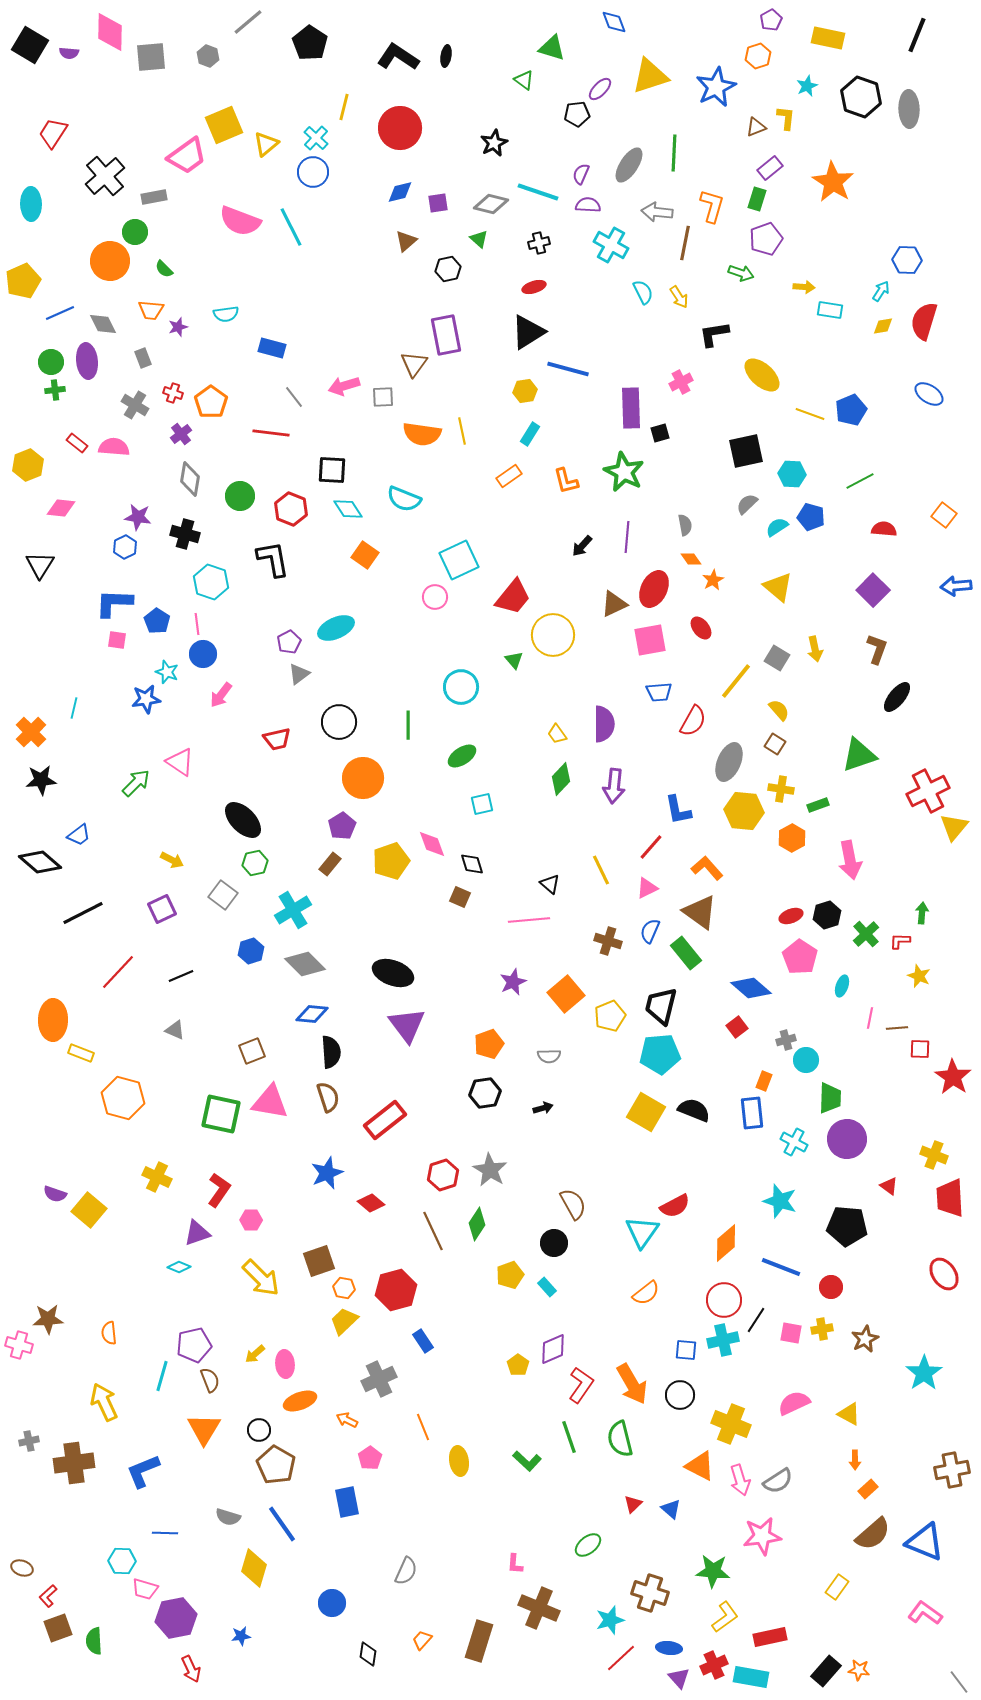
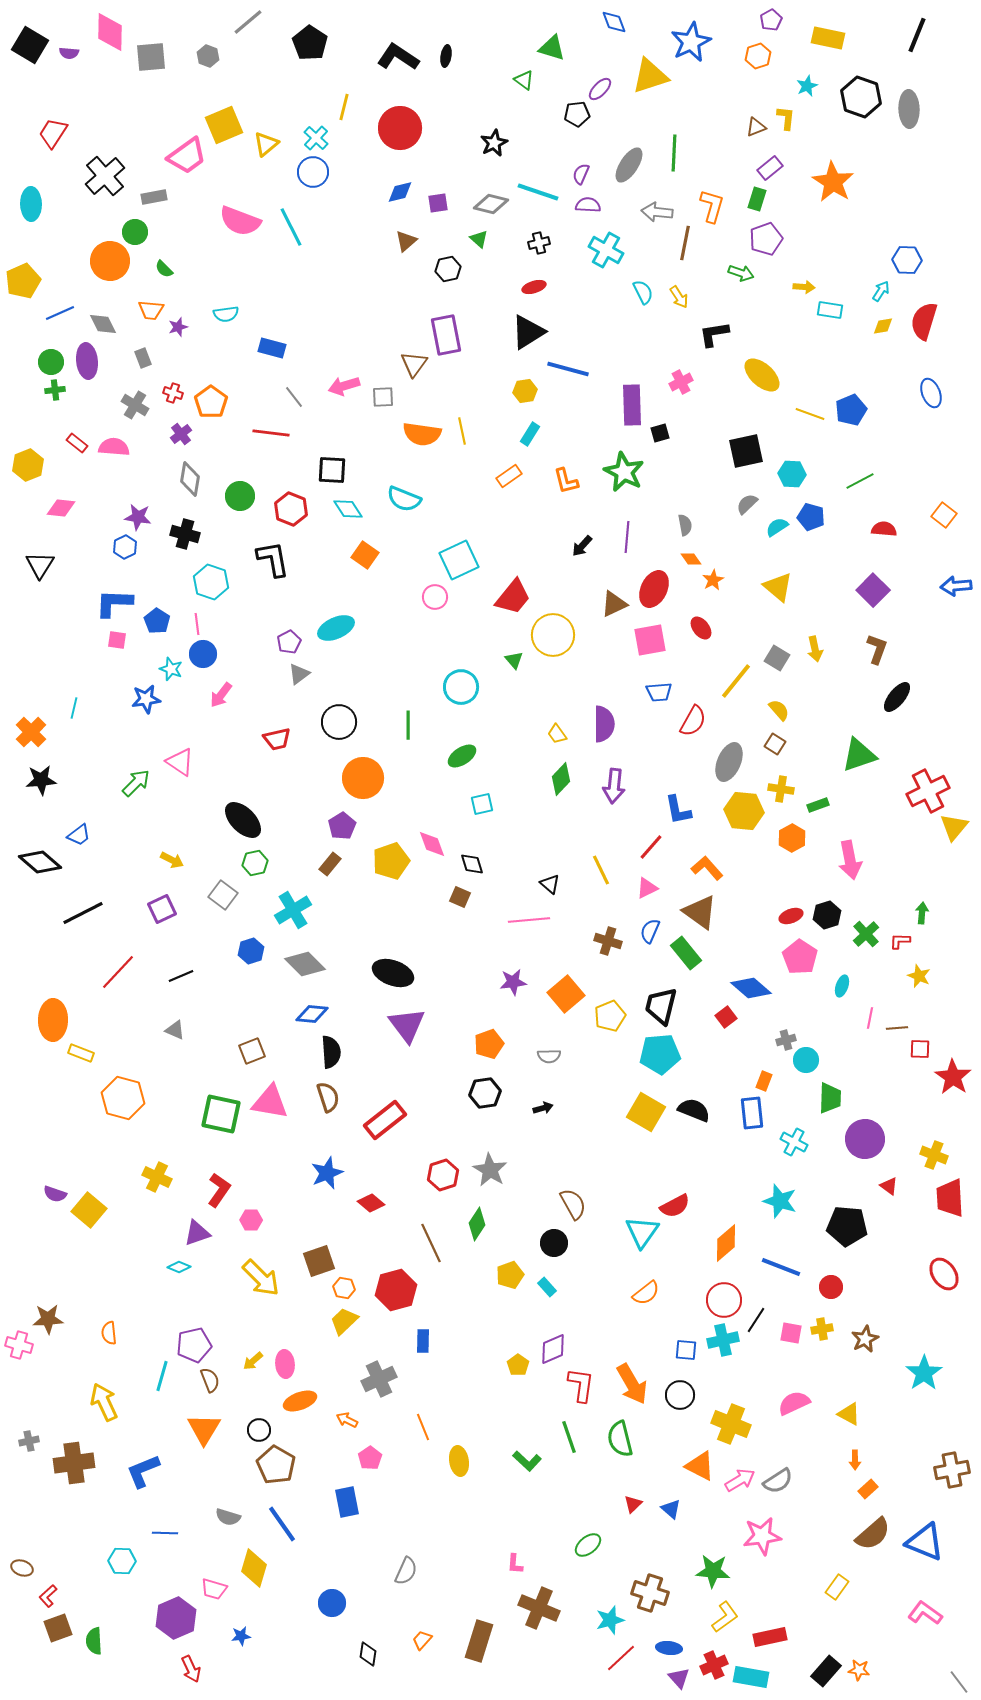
blue star at (716, 87): moved 25 px left, 45 px up
cyan cross at (611, 245): moved 5 px left, 5 px down
blue ellipse at (929, 394): moved 2 px right, 1 px up; rotated 36 degrees clockwise
purple rectangle at (631, 408): moved 1 px right, 3 px up
cyan star at (167, 672): moved 4 px right, 3 px up
purple star at (513, 982): rotated 16 degrees clockwise
red square at (737, 1027): moved 11 px left, 10 px up
purple circle at (847, 1139): moved 18 px right
brown line at (433, 1231): moved 2 px left, 12 px down
blue rectangle at (423, 1341): rotated 35 degrees clockwise
yellow arrow at (255, 1354): moved 2 px left, 7 px down
red L-shape at (581, 1385): rotated 27 degrees counterclockwise
pink arrow at (740, 1480): rotated 104 degrees counterclockwise
pink trapezoid at (145, 1589): moved 69 px right
purple hexagon at (176, 1618): rotated 12 degrees counterclockwise
